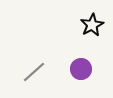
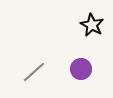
black star: rotated 15 degrees counterclockwise
